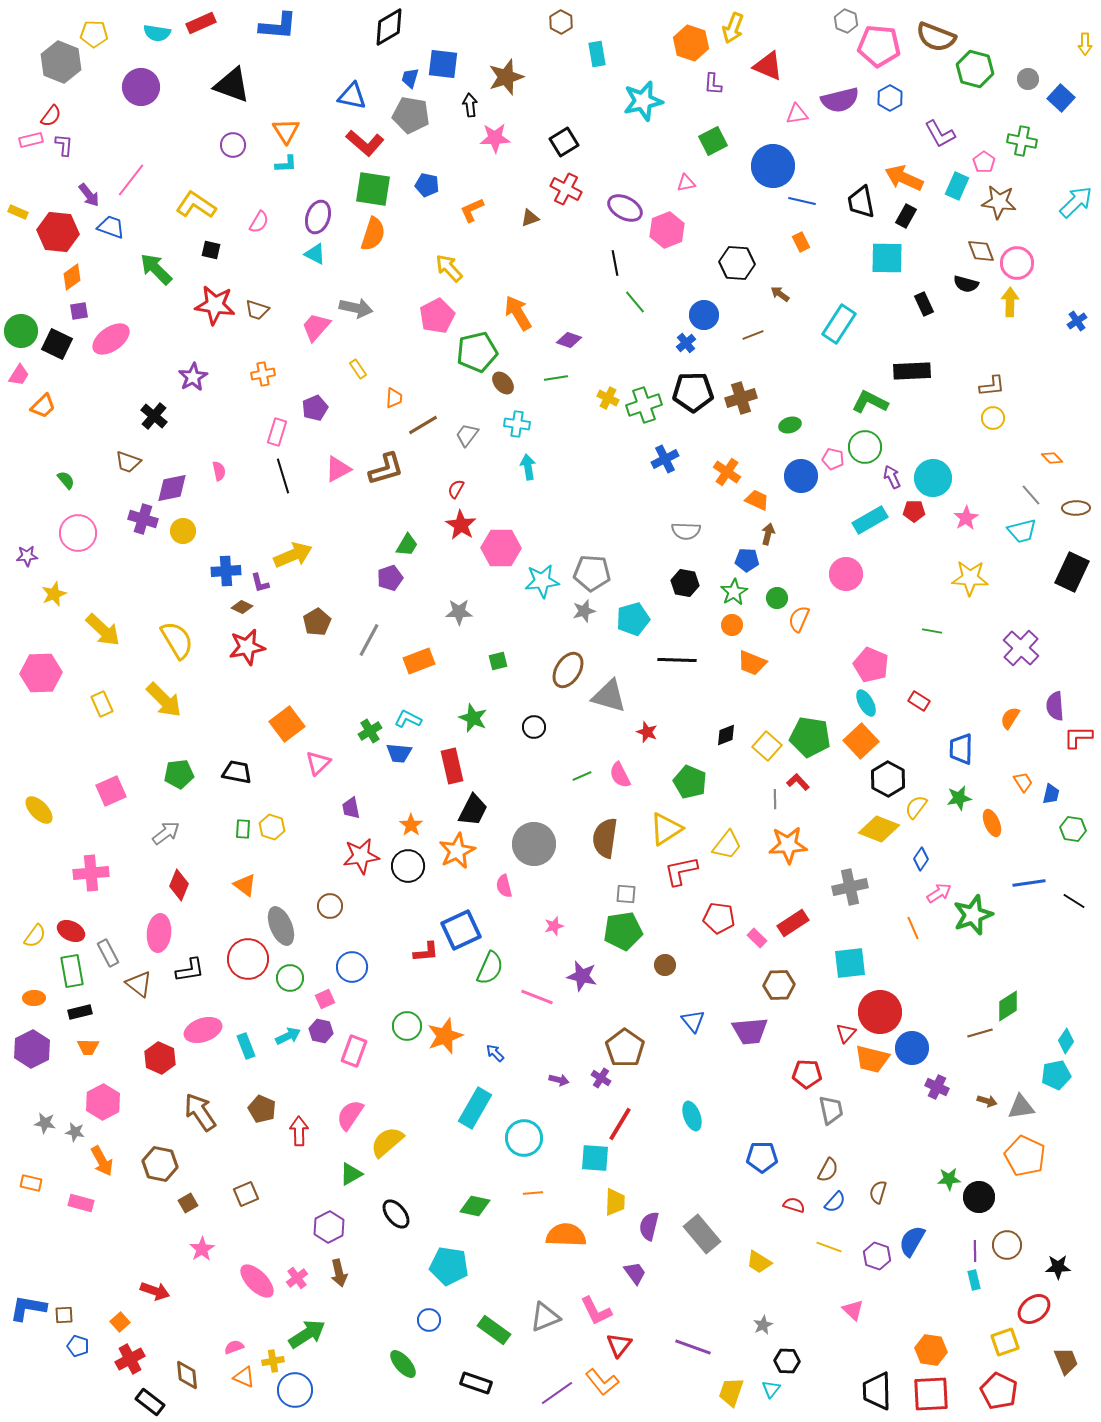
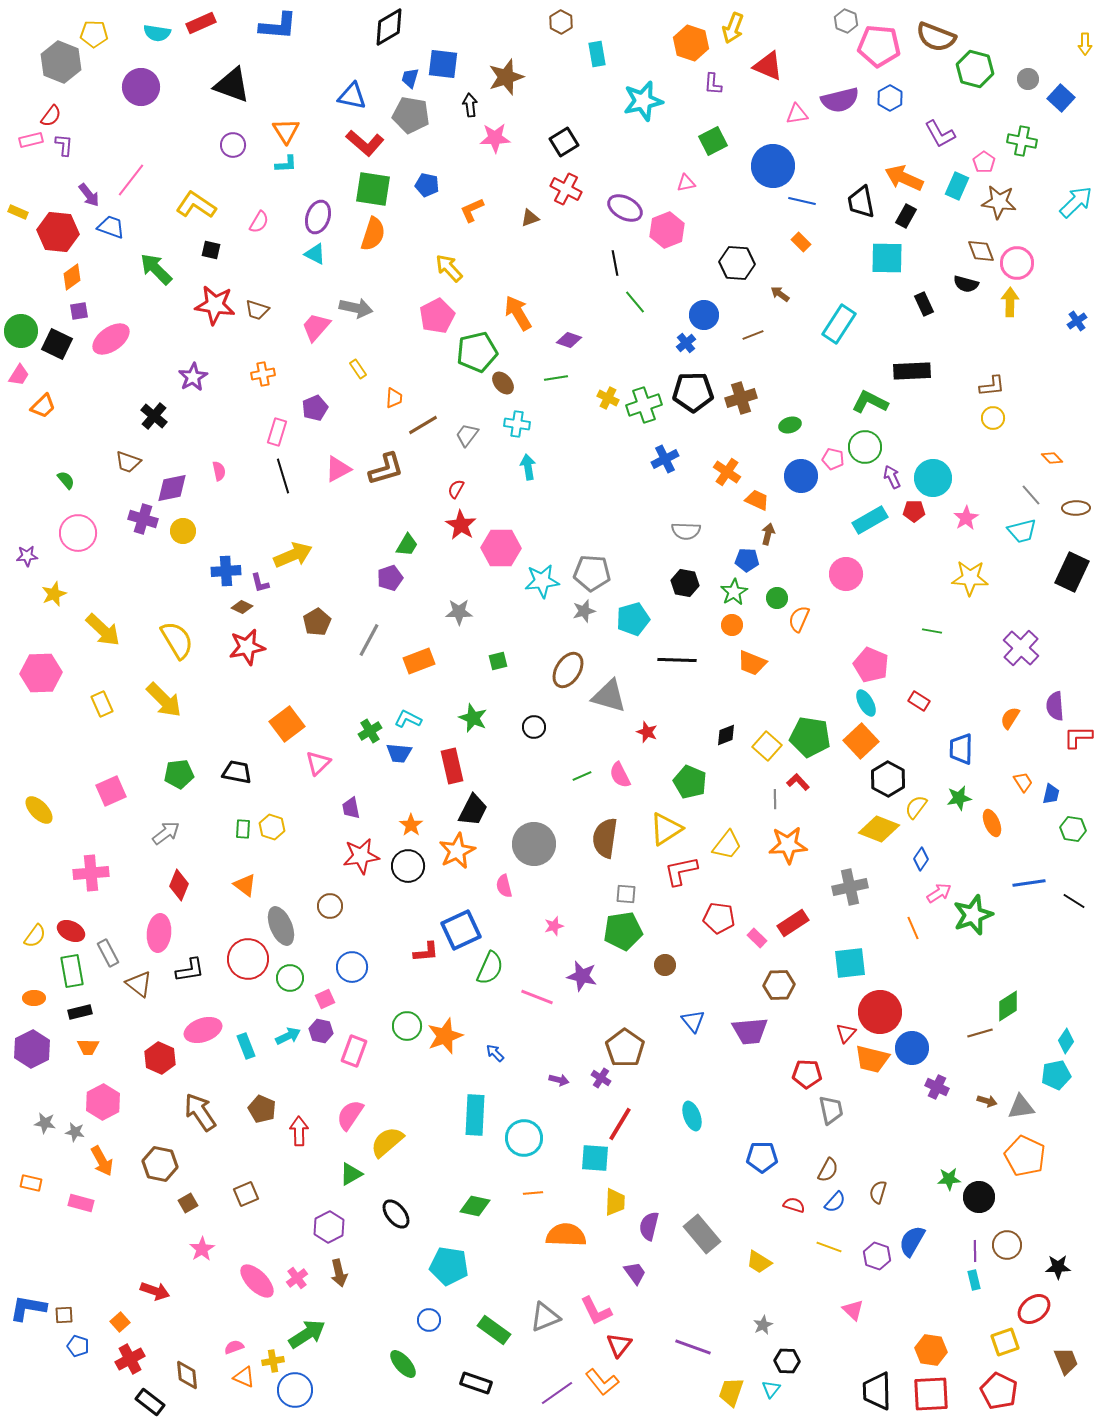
orange rectangle at (801, 242): rotated 18 degrees counterclockwise
cyan rectangle at (475, 1108): moved 7 px down; rotated 27 degrees counterclockwise
